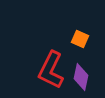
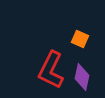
purple diamond: moved 1 px right
